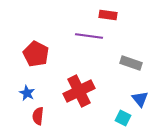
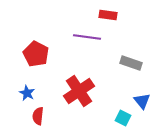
purple line: moved 2 px left, 1 px down
red cross: rotated 8 degrees counterclockwise
blue triangle: moved 2 px right, 2 px down
